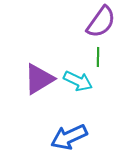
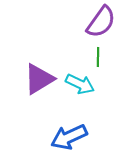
cyan arrow: moved 2 px right, 3 px down
